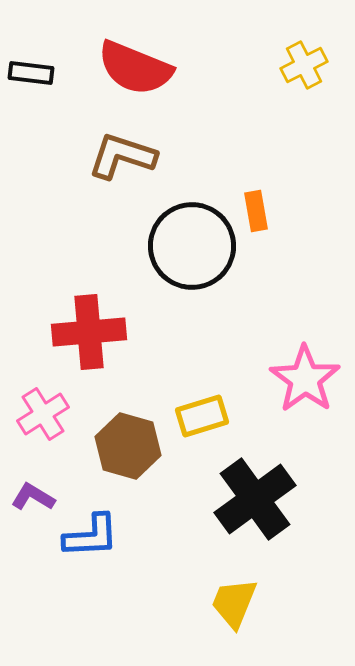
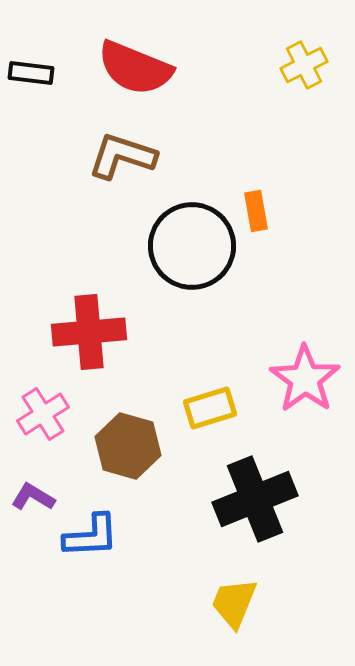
yellow rectangle: moved 8 px right, 8 px up
black cross: rotated 14 degrees clockwise
